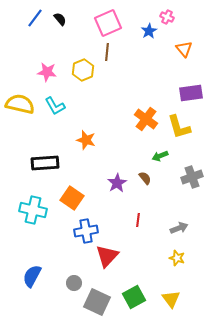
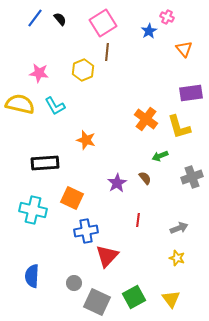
pink square: moved 5 px left; rotated 8 degrees counterclockwise
pink star: moved 8 px left, 1 px down
orange square: rotated 10 degrees counterclockwise
blue semicircle: rotated 25 degrees counterclockwise
